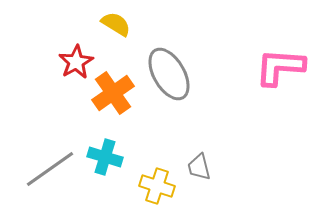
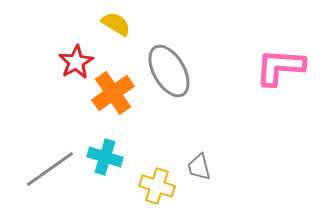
gray ellipse: moved 3 px up
